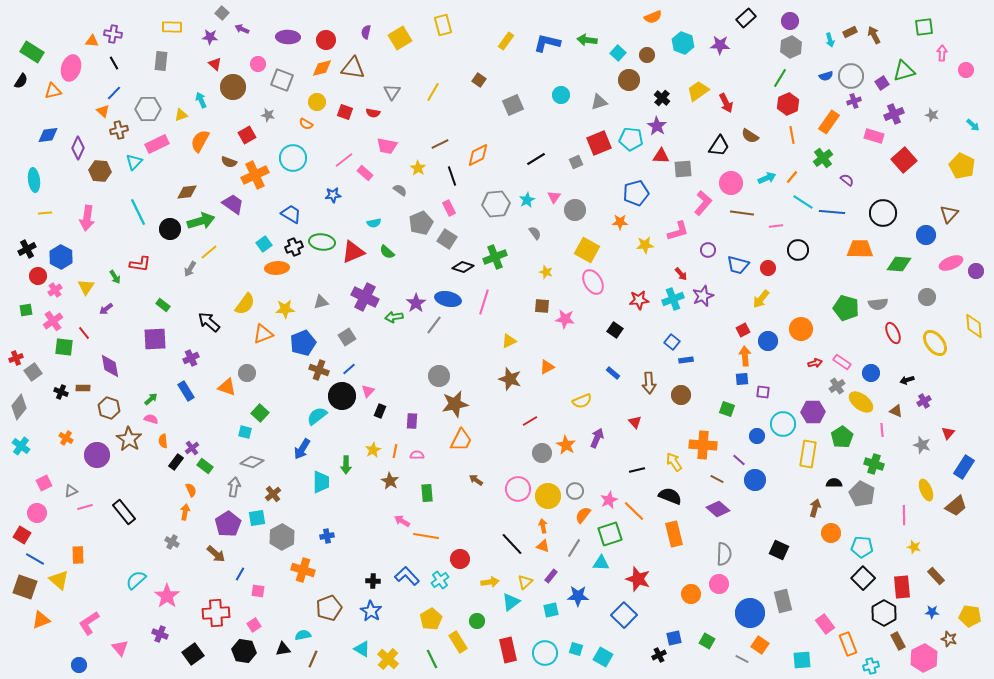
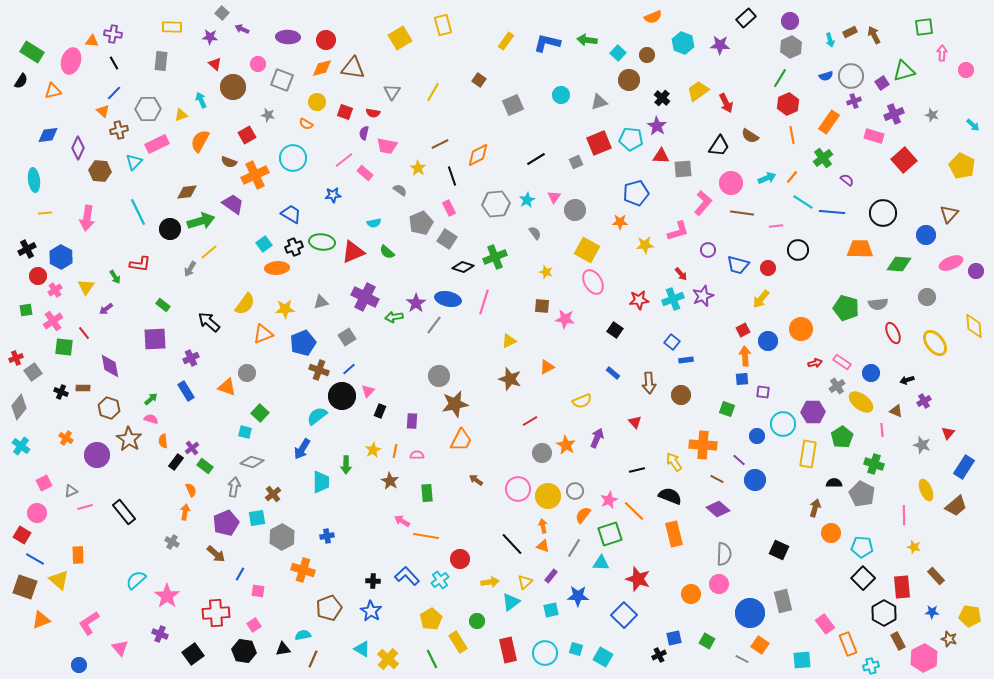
purple semicircle at (366, 32): moved 2 px left, 101 px down
pink ellipse at (71, 68): moved 7 px up
purple pentagon at (228, 524): moved 2 px left, 1 px up; rotated 10 degrees clockwise
